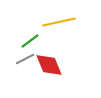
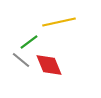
green line: moved 1 px left, 1 px down
gray line: moved 4 px left, 1 px down; rotated 66 degrees clockwise
